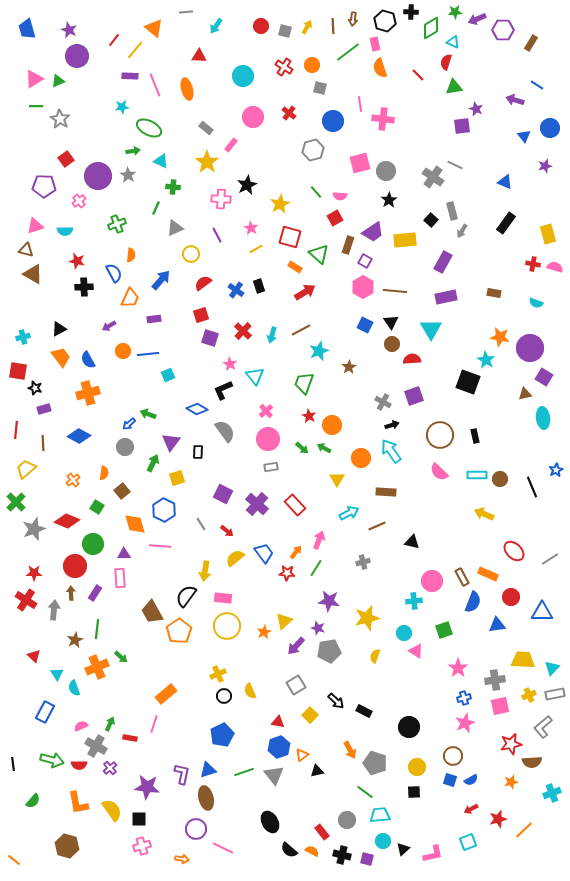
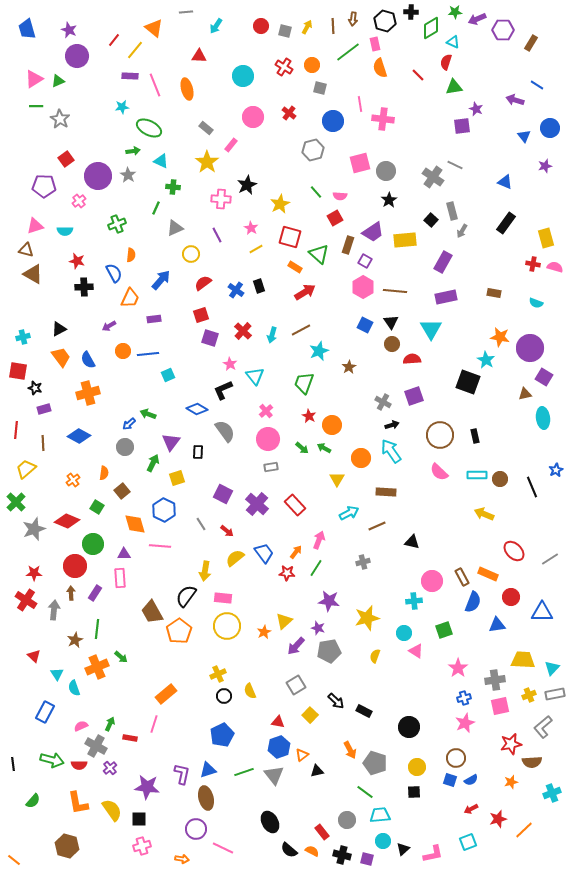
yellow rectangle at (548, 234): moved 2 px left, 4 px down
brown circle at (453, 756): moved 3 px right, 2 px down
